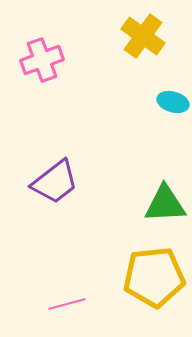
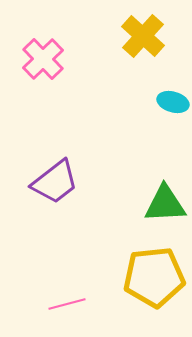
yellow cross: rotated 6 degrees clockwise
pink cross: moved 1 px right, 1 px up; rotated 24 degrees counterclockwise
